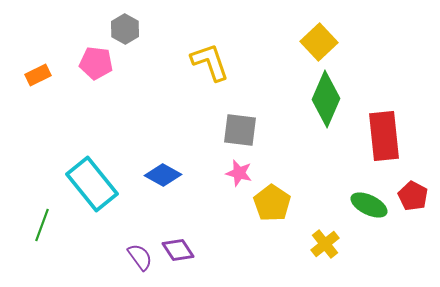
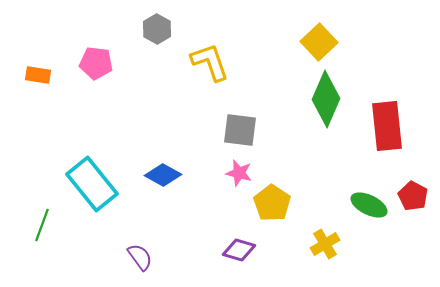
gray hexagon: moved 32 px right
orange rectangle: rotated 35 degrees clockwise
red rectangle: moved 3 px right, 10 px up
yellow cross: rotated 8 degrees clockwise
purple diamond: moved 61 px right; rotated 40 degrees counterclockwise
